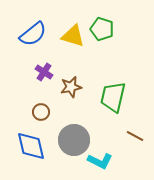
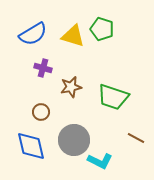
blue semicircle: rotated 8 degrees clockwise
purple cross: moved 1 px left, 4 px up; rotated 18 degrees counterclockwise
green trapezoid: rotated 84 degrees counterclockwise
brown line: moved 1 px right, 2 px down
